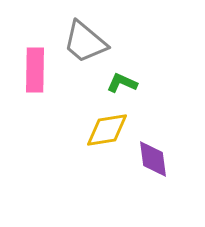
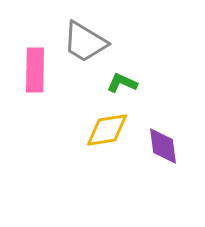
gray trapezoid: rotated 9 degrees counterclockwise
purple diamond: moved 10 px right, 13 px up
